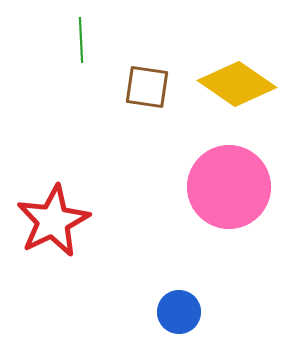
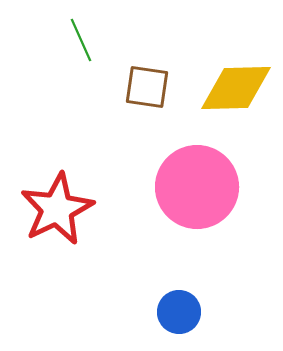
green line: rotated 21 degrees counterclockwise
yellow diamond: moved 1 px left, 4 px down; rotated 36 degrees counterclockwise
pink circle: moved 32 px left
red star: moved 4 px right, 12 px up
